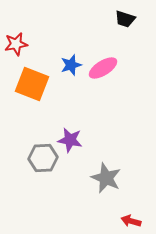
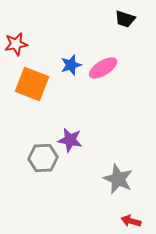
gray star: moved 12 px right, 1 px down
